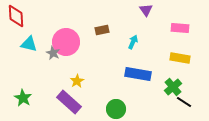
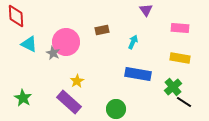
cyan triangle: rotated 12 degrees clockwise
